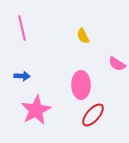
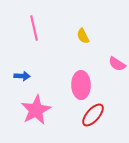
pink line: moved 12 px right
